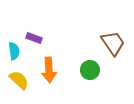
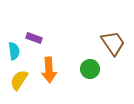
green circle: moved 1 px up
yellow semicircle: rotated 100 degrees counterclockwise
